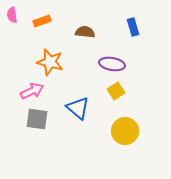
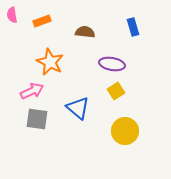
orange star: rotated 12 degrees clockwise
